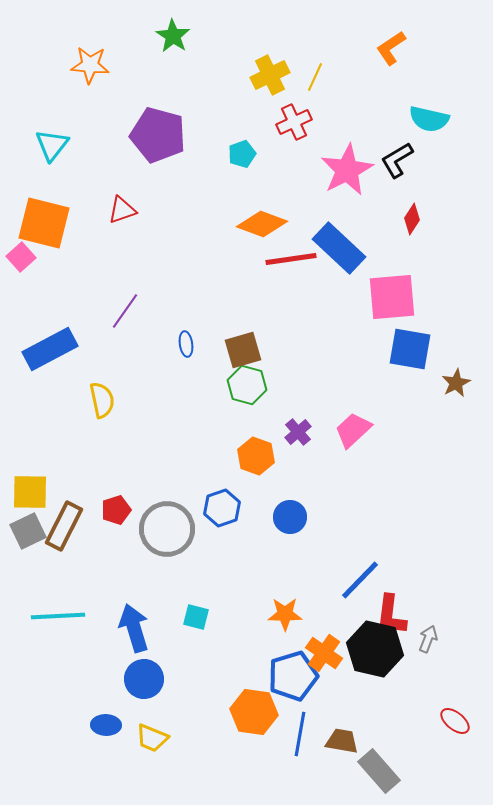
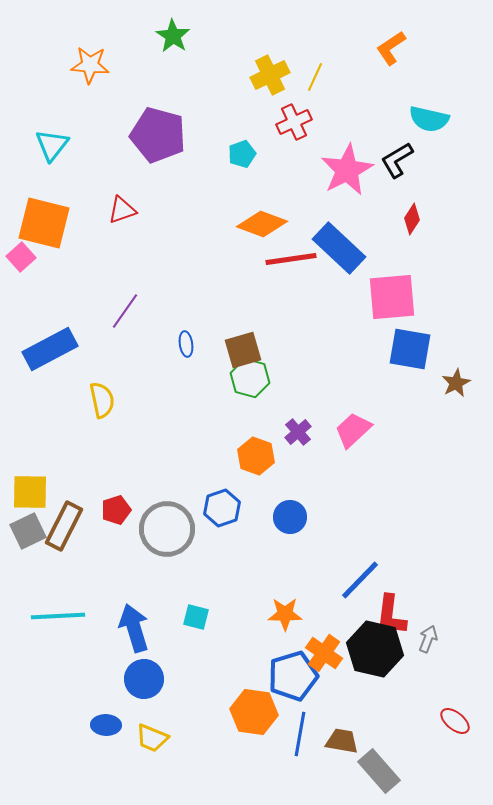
green hexagon at (247, 385): moved 3 px right, 7 px up
